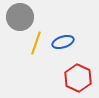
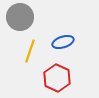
yellow line: moved 6 px left, 8 px down
red hexagon: moved 21 px left
